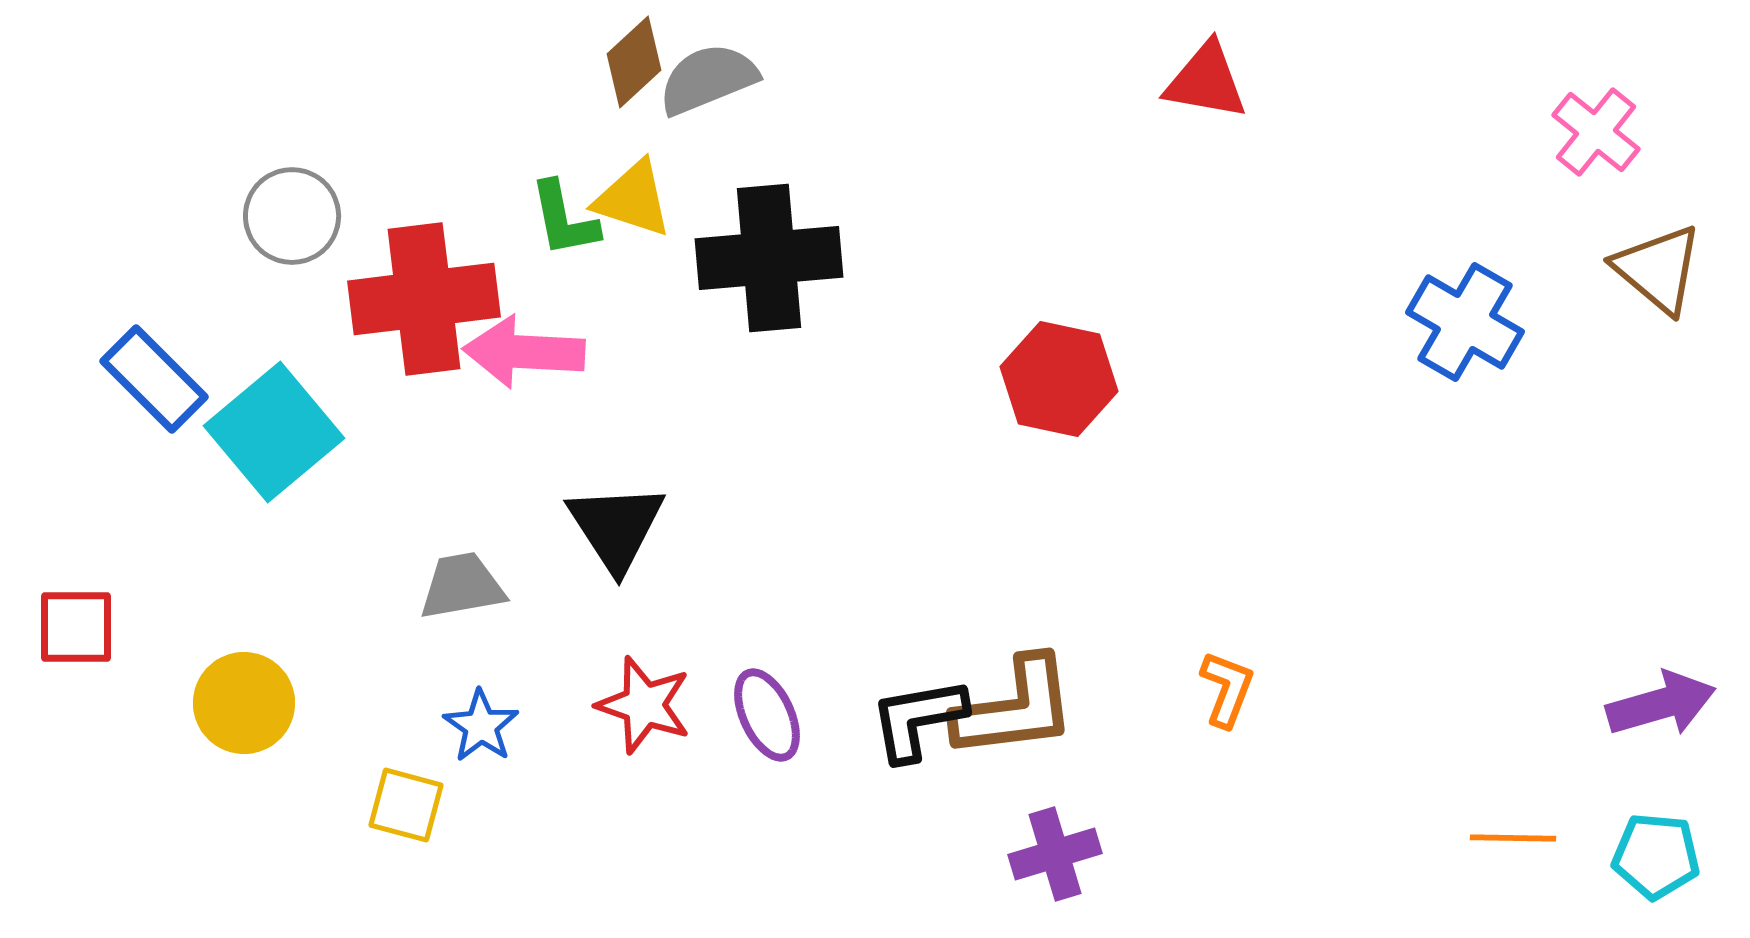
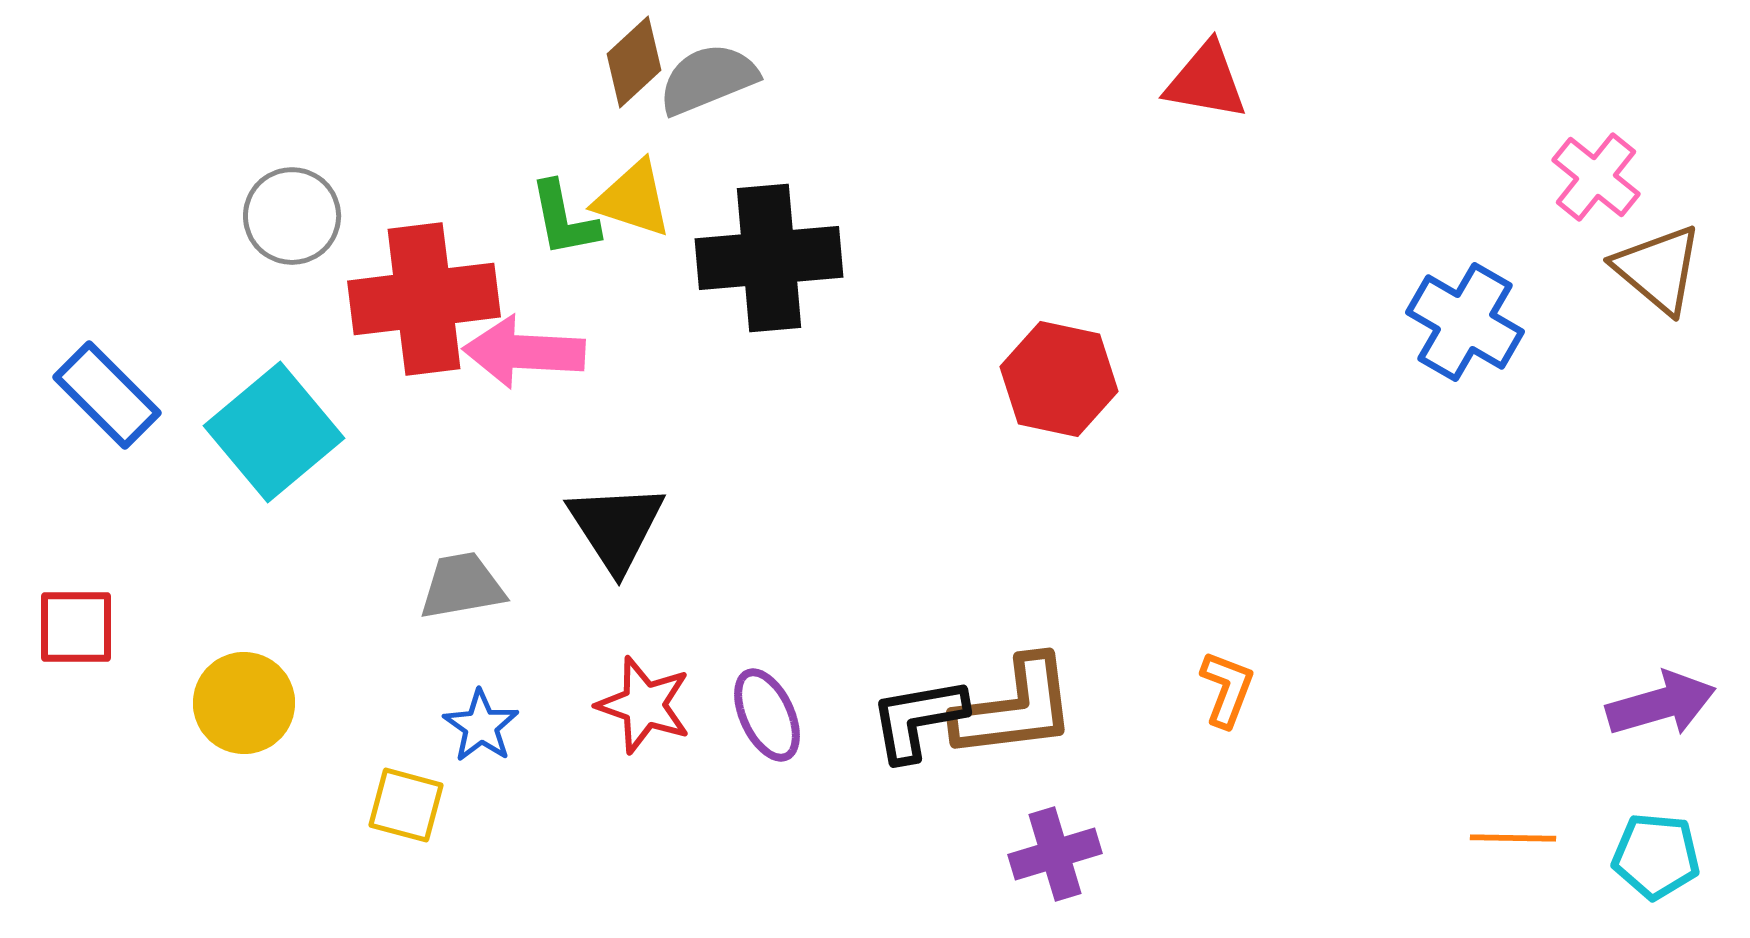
pink cross: moved 45 px down
blue rectangle: moved 47 px left, 16 px down
